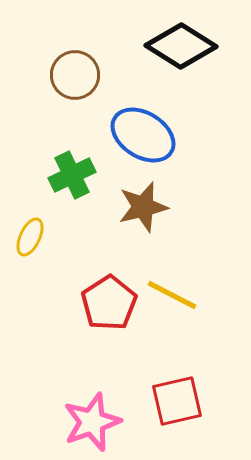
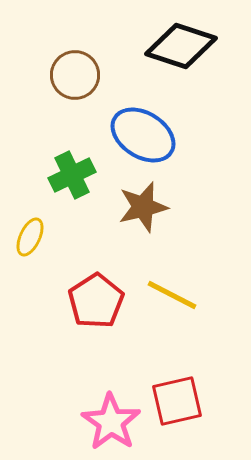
black diamond: rotated 14 degrees counterclockwise
red pentagon: moved 13 px left, 2 px up
pink star: moved 19 px right; rotated 18 degrees counterclockwise
